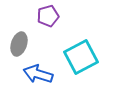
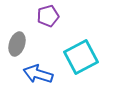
gray ellipse: moved 2 px left
